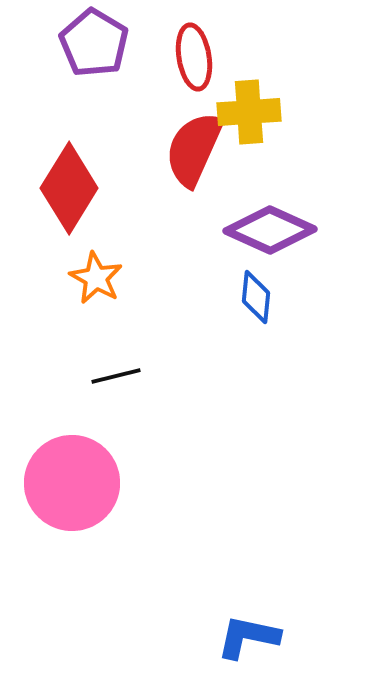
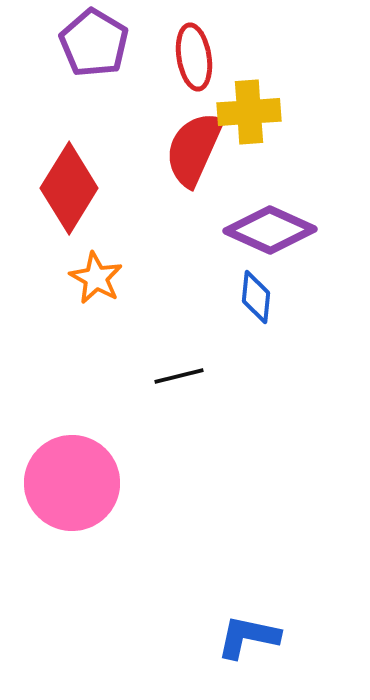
black line: moved 63 px right
